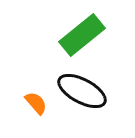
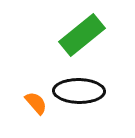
black ellipse: moved 3 px left; rotated 27 degrees counterclockwise
